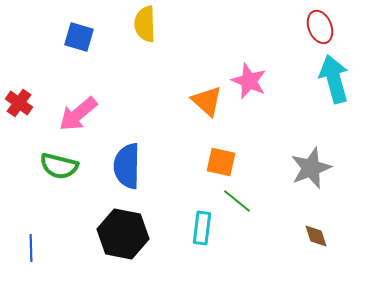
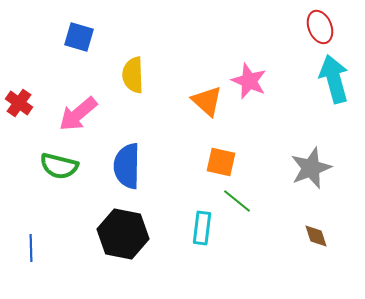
yellow semicircle: moved 12 px left, 51 px down
